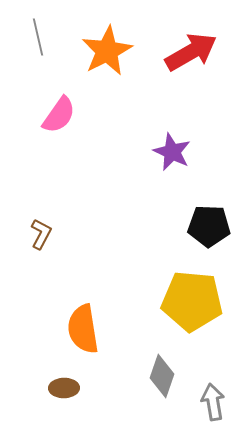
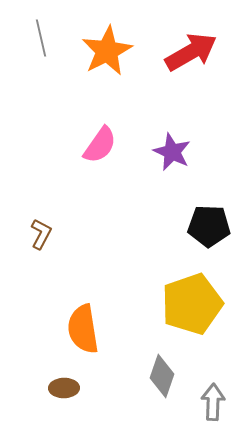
gray line: moved 3 px right, 1 px down
pink semicircle: moved 41 px right, 30 px down
yellow pentagon: moved 3 px down; rotated 24 degrees counterclockwise
gray arrow: rotated 12 degrees clockwise
